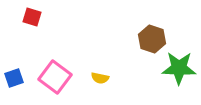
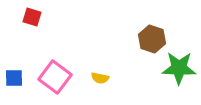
blue square: rotated 18 degrees clockwise
